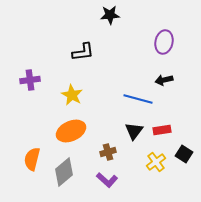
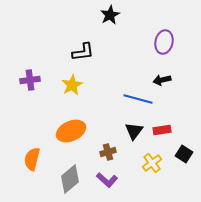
black star: rotated 24 degrees counterclockwise
black arrow: moved 2 px left
yellow star: moved 10 px up; rotated 15 degrees clockwise
yellow cross: moved 4 px left, 1 px down
gray diamond: moved 6 px right, 7 px down
